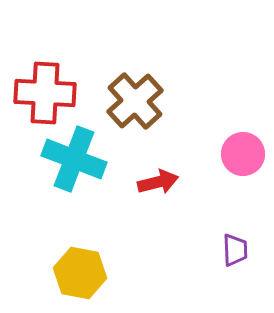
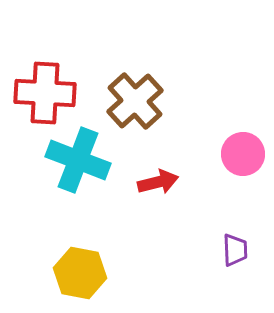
cyan cross: moved 4 px right, 1 px down
